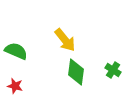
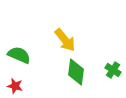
green semicircle: moved 3 px right, 4 px down
